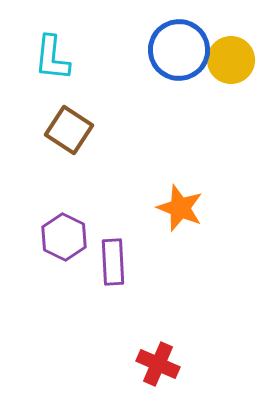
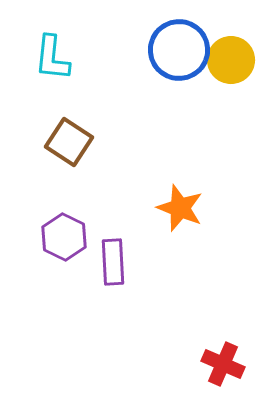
brown square: moved 12 px down
red cross: moved 65 px right
